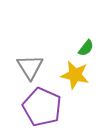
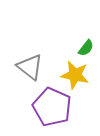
gray triangle: rotated 20 degrees counterclockwise
purple pentagon: moved 10 px right
